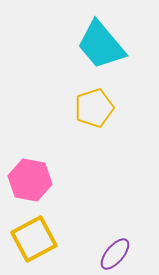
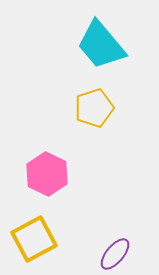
pink hexagon: moved 17 px right, 6 px up; rotated 15 degrees clockwise
